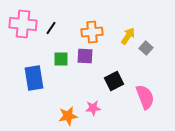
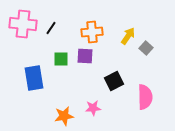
pink semicircle: rotated 20 degrees clockwise
orange star: moved 4 px left
